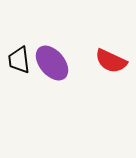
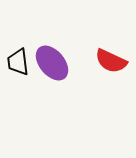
black trapezoid: moved 1 px left, 2 px down
